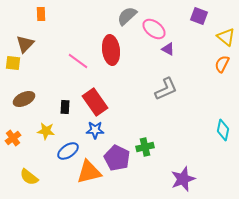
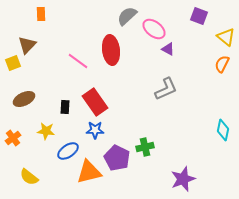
brown triangle: moved 2 px right, 1 px down
yellow square: rotated 28 degrees counterclockwise
